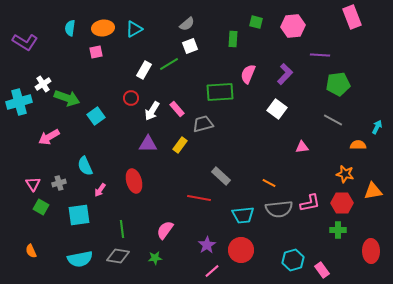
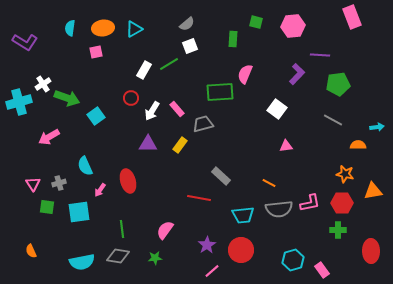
pink semicircle at (248, 74): moved 3 px left
purple L-shape at (285, 74): moved 12 px right
cyan arrow at (377, 127): rotated 56 degrees clockwise
pink triangle at (302, 147): moved 16 px left, 1 px up
red ellipse at (134, 181): moved 6 px left
green square at (41, 207): moved 6 px right; rotated 21 degrees counterclockwise
cyan square at (79, 215): moved 3 px up
cyan semicircle at (80, 259): moved 2 px right, 3 px down
